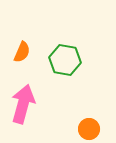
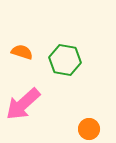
orange semicircle: rotated 95 degrees counterclockwise
pink arrow: rotated 147 degrees counterclockwise
